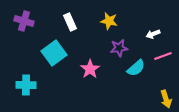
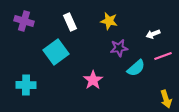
cyan square: moved 2 px right, 1 px up
pink star: moved 3 px right, 11 px down
